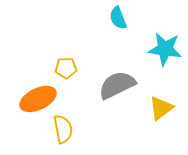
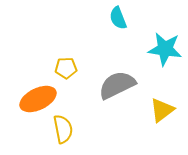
yellow triangle: moved 1 px right, 2 px down
